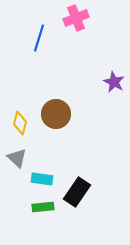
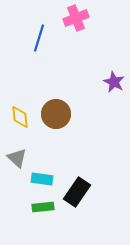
yellow diamond: moved 6 px up; rotated 20 degrees counterclockwise
